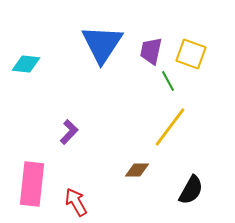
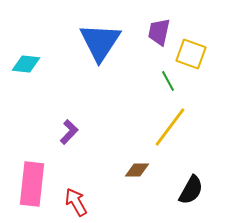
blue triangle: moved 2 px left, 2 px up
purple trapezoid: moved 8 px right, 19 px up
